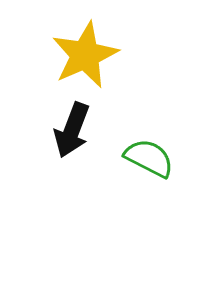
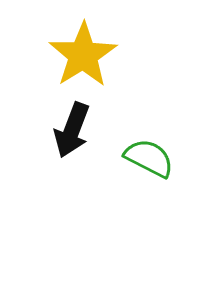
yellow star: moved 2 px left; rotated 8 degrees counterclockwise
